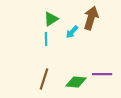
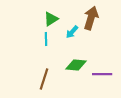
green diamond: moved 17 px up
